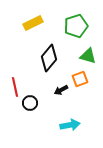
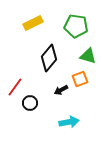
green pentagon: rotated 25 degrees clockwise
red line: rotated 48 degrees clockwise
cyan arrow: moved 1 px left, 3 px up
